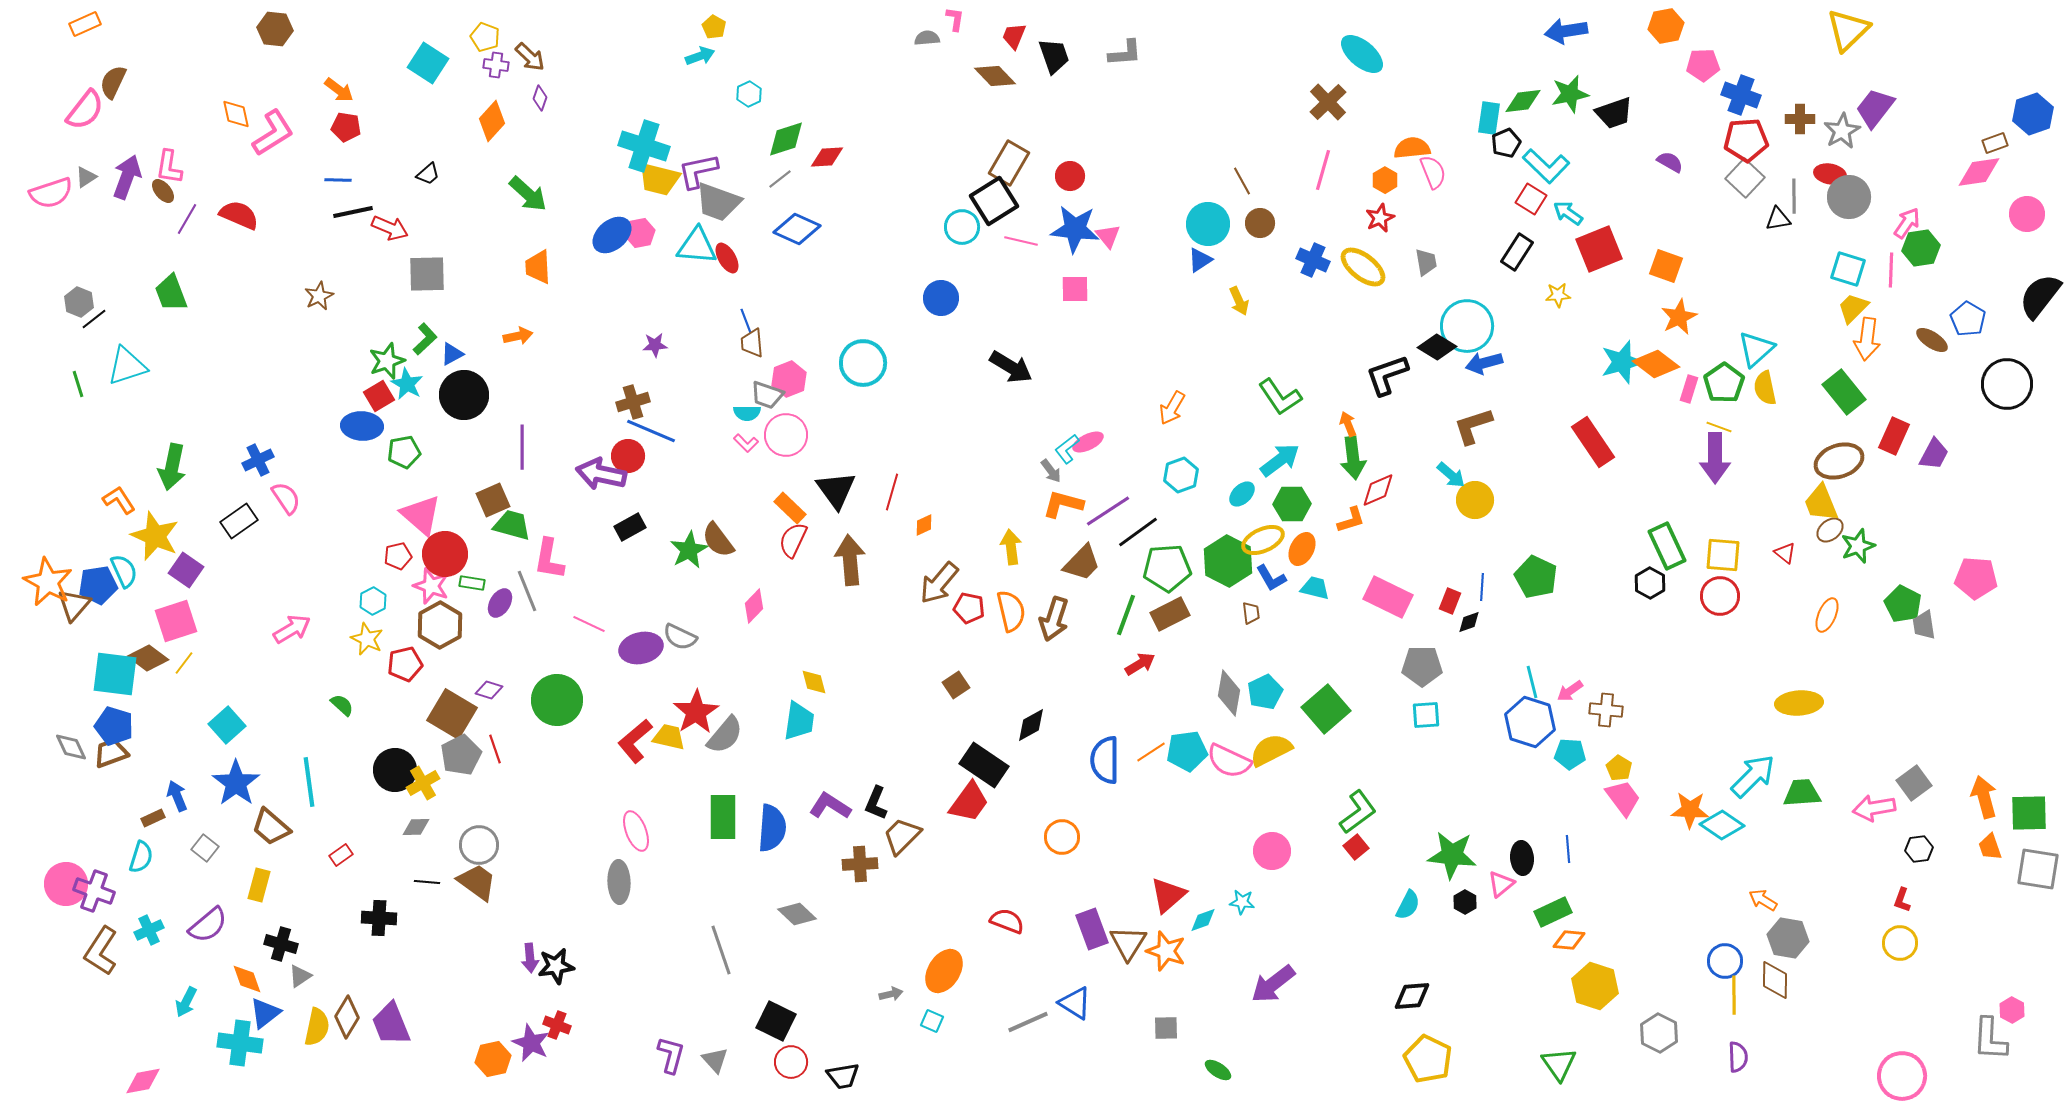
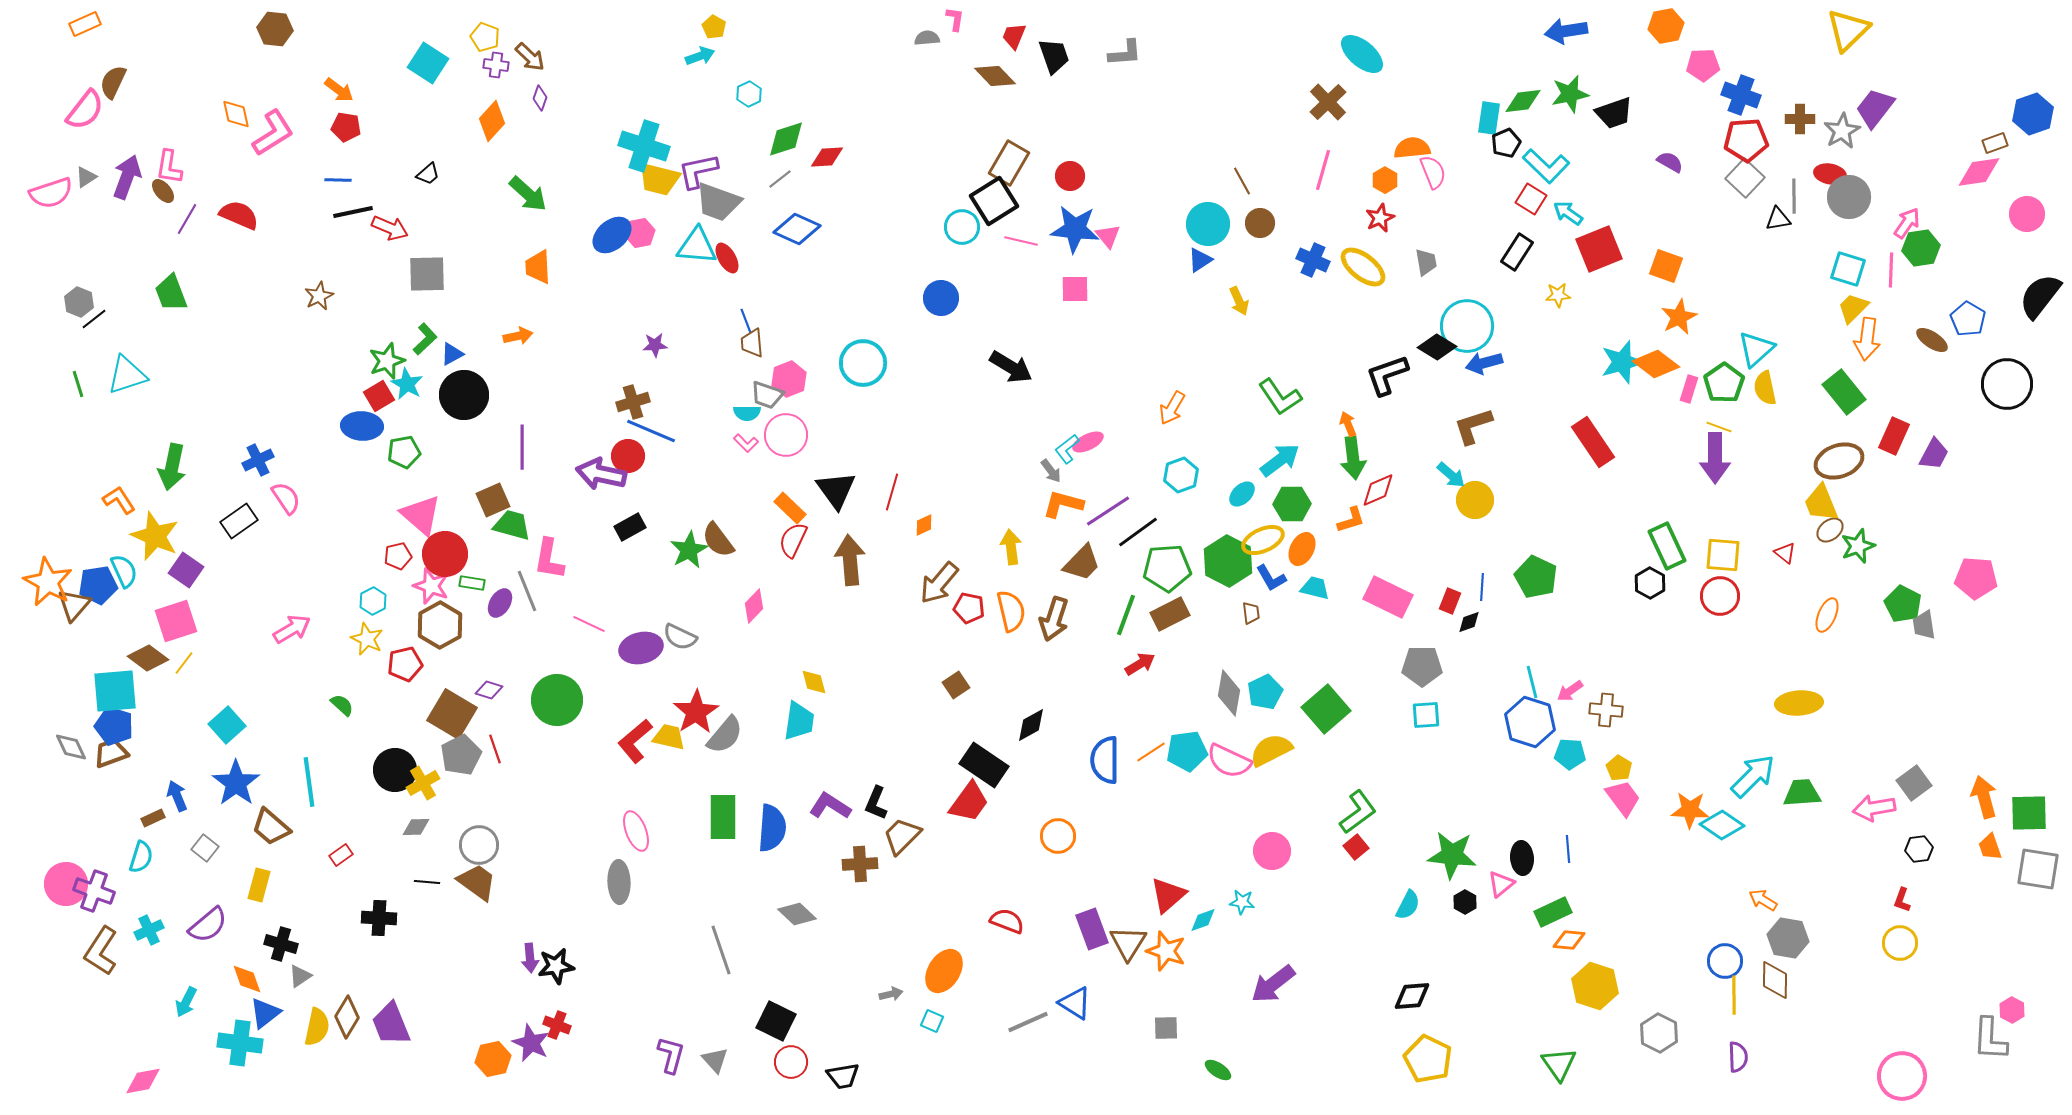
cyan triangle at (127, 366): moved 9 px down
cyan square at (115, 674): moved 17 px down; rotated 12 degrees counterclockwise
orange circle at (1062, 837): moved 4 px left, 1 px up
